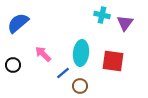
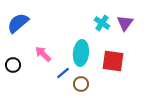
cyan cross: moved 8 px down; rotated 21 degrees clockwise
brown circle: moved 1 px right, 2 px up
